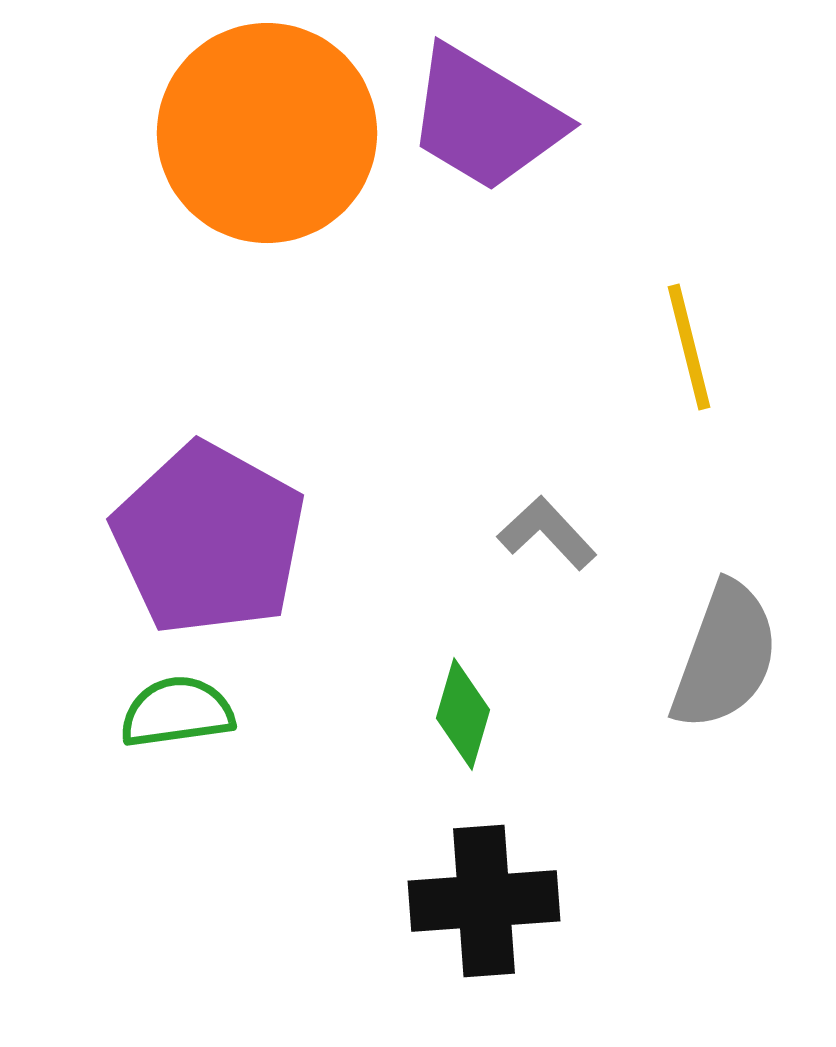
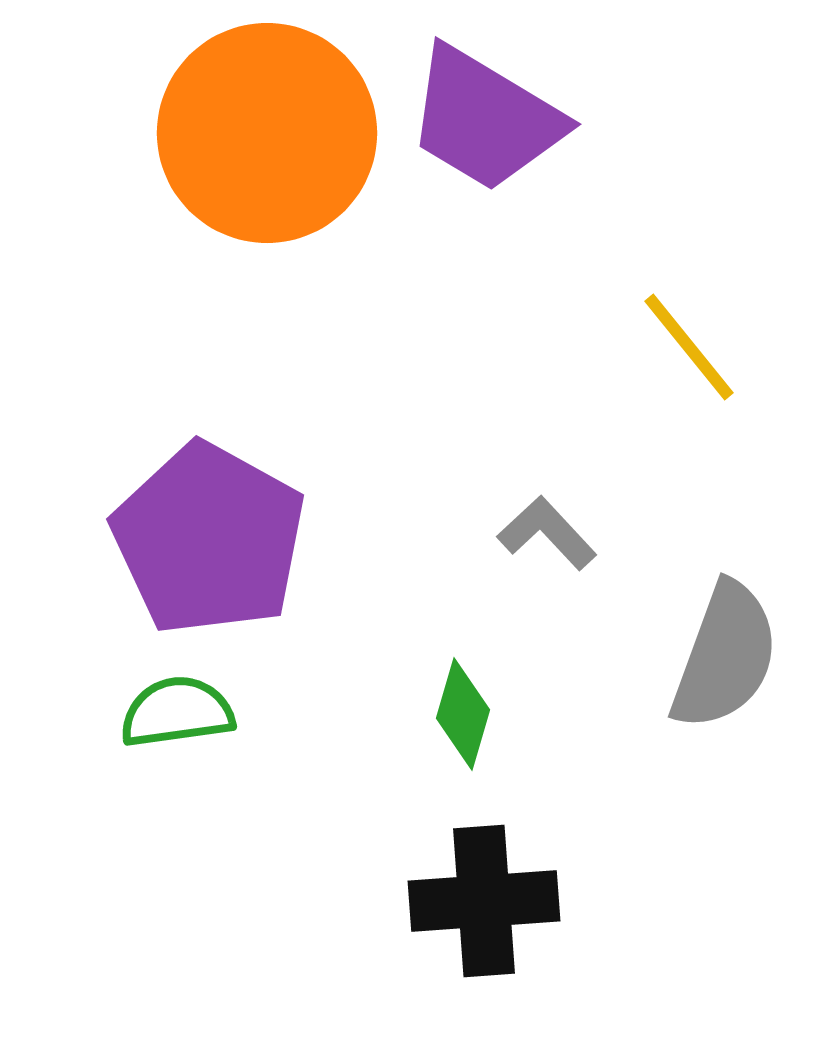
yellow line: rotated 25 degrees counterclockwise
